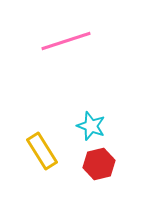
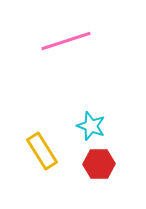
red hexagon: rotated 12 degrees clockwise
